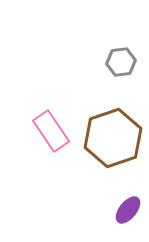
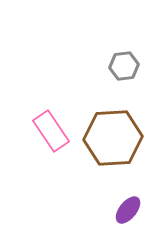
gray hexagon: moved 3 px right, 4 px down
brown hexagon: rotated 16 degrees clockwise
